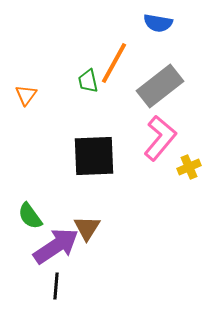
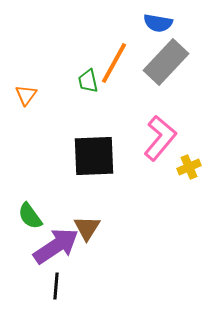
gray rectangle: moved 6 px right, 24 px up; rotated 9 degrees counterclockwise
